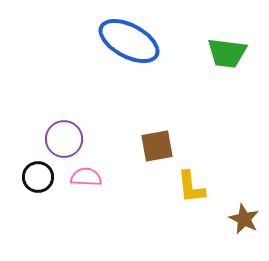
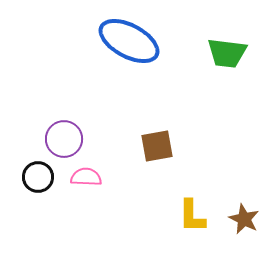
yellow L-shape: moved 1 px right, 29 px down; rotated 6 degrees clockwise
